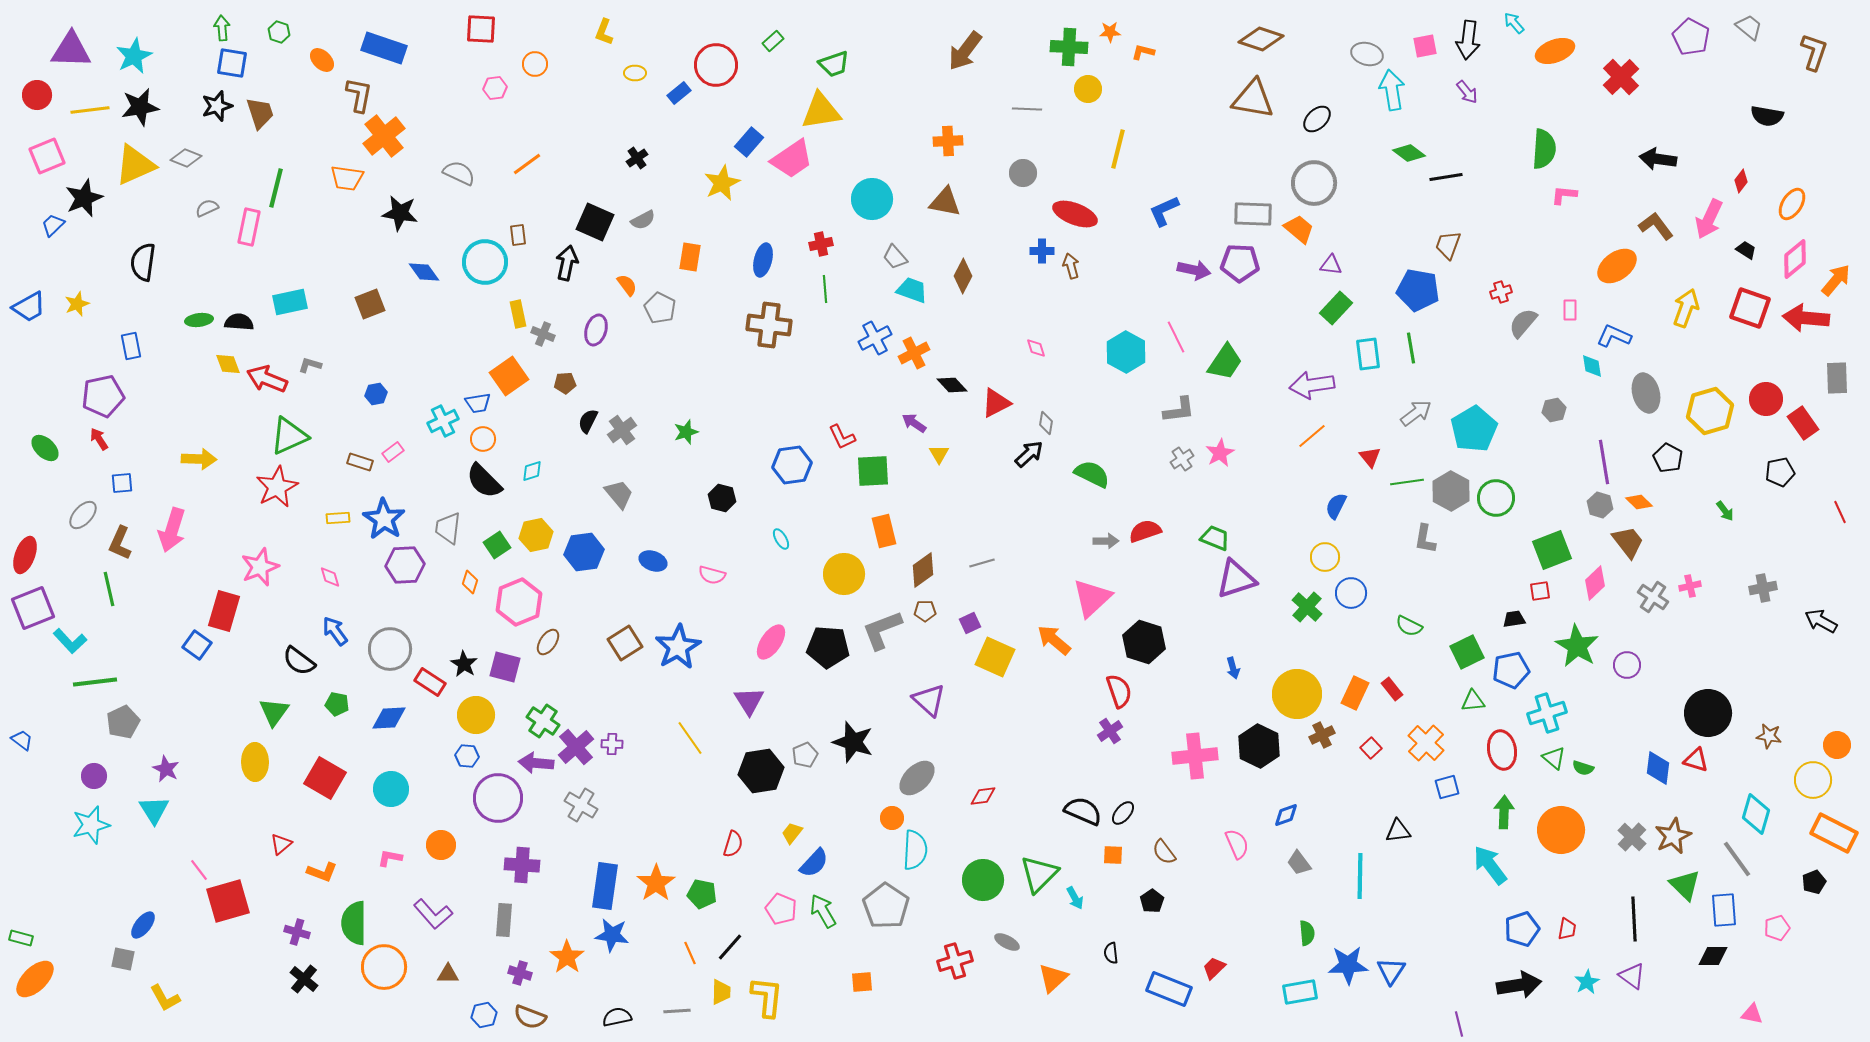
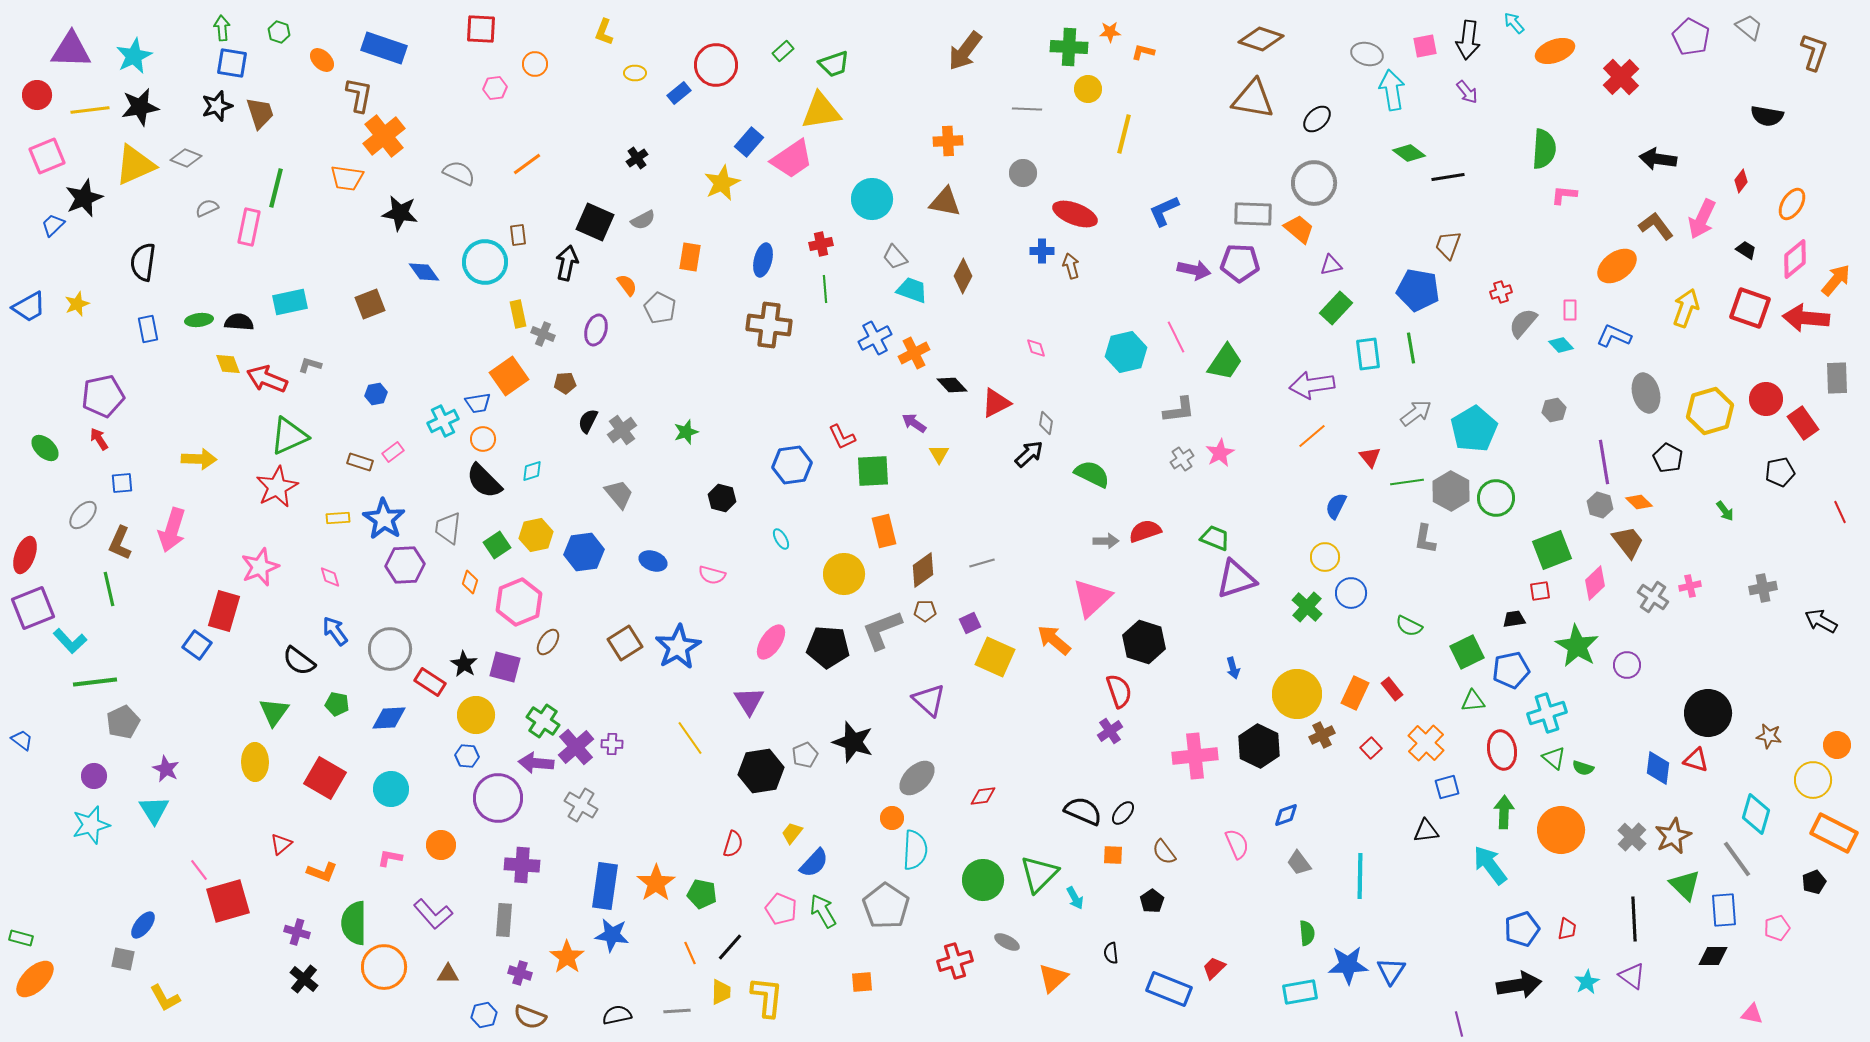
green rectangle at (773, 41): moved 10 px right, 10 px down
yellow line at (1118, 149): moved 6 px right, 15 px up
black line at (1446, 177): moved 2 px right
pink arrow at (1709, 219): moved 7 px left
purple triangle at (1331, 265): rotated 20 degrees counterclockwise
blue rectangle at (131, 346): moved 17 px right, 17 px up
cyan hexagon at (1126, 352): rotated 18 degrees clockwise
cyan diamond at (1592, 366): moved 31 px left, 21 px up; rotated 35 degrees counterclockwise
black triangle at (1398, 831): moved 28 px right
black semicircle at (617, 1017): moved 2 px up
